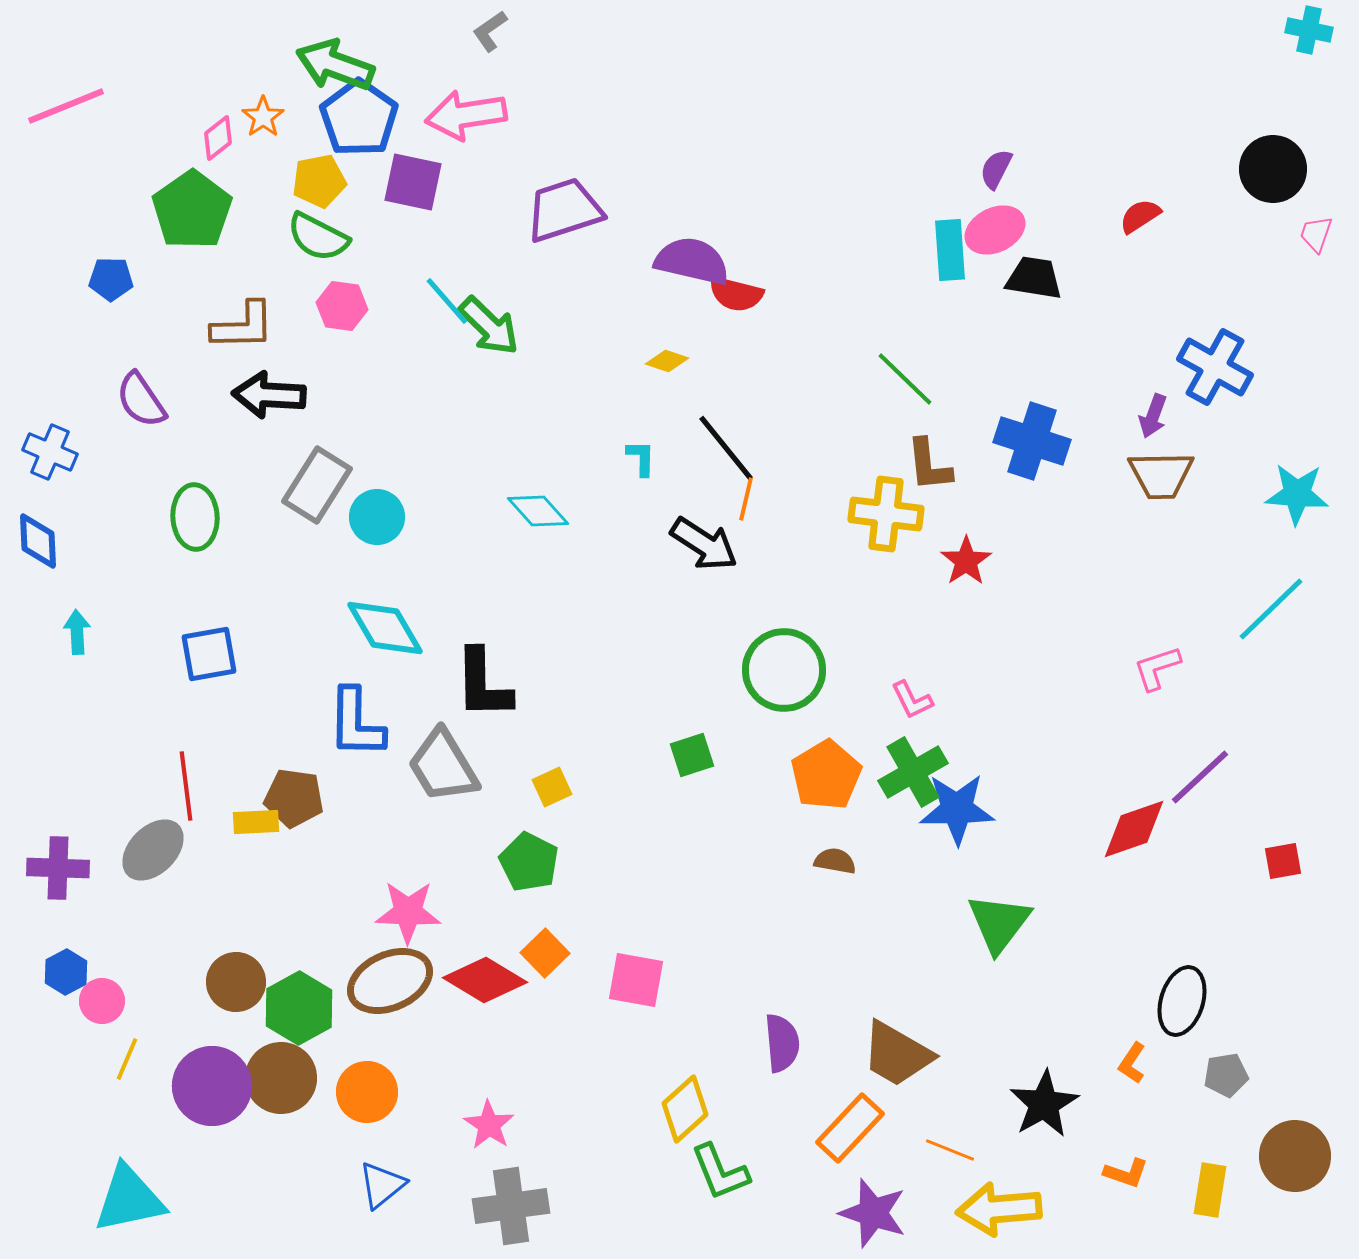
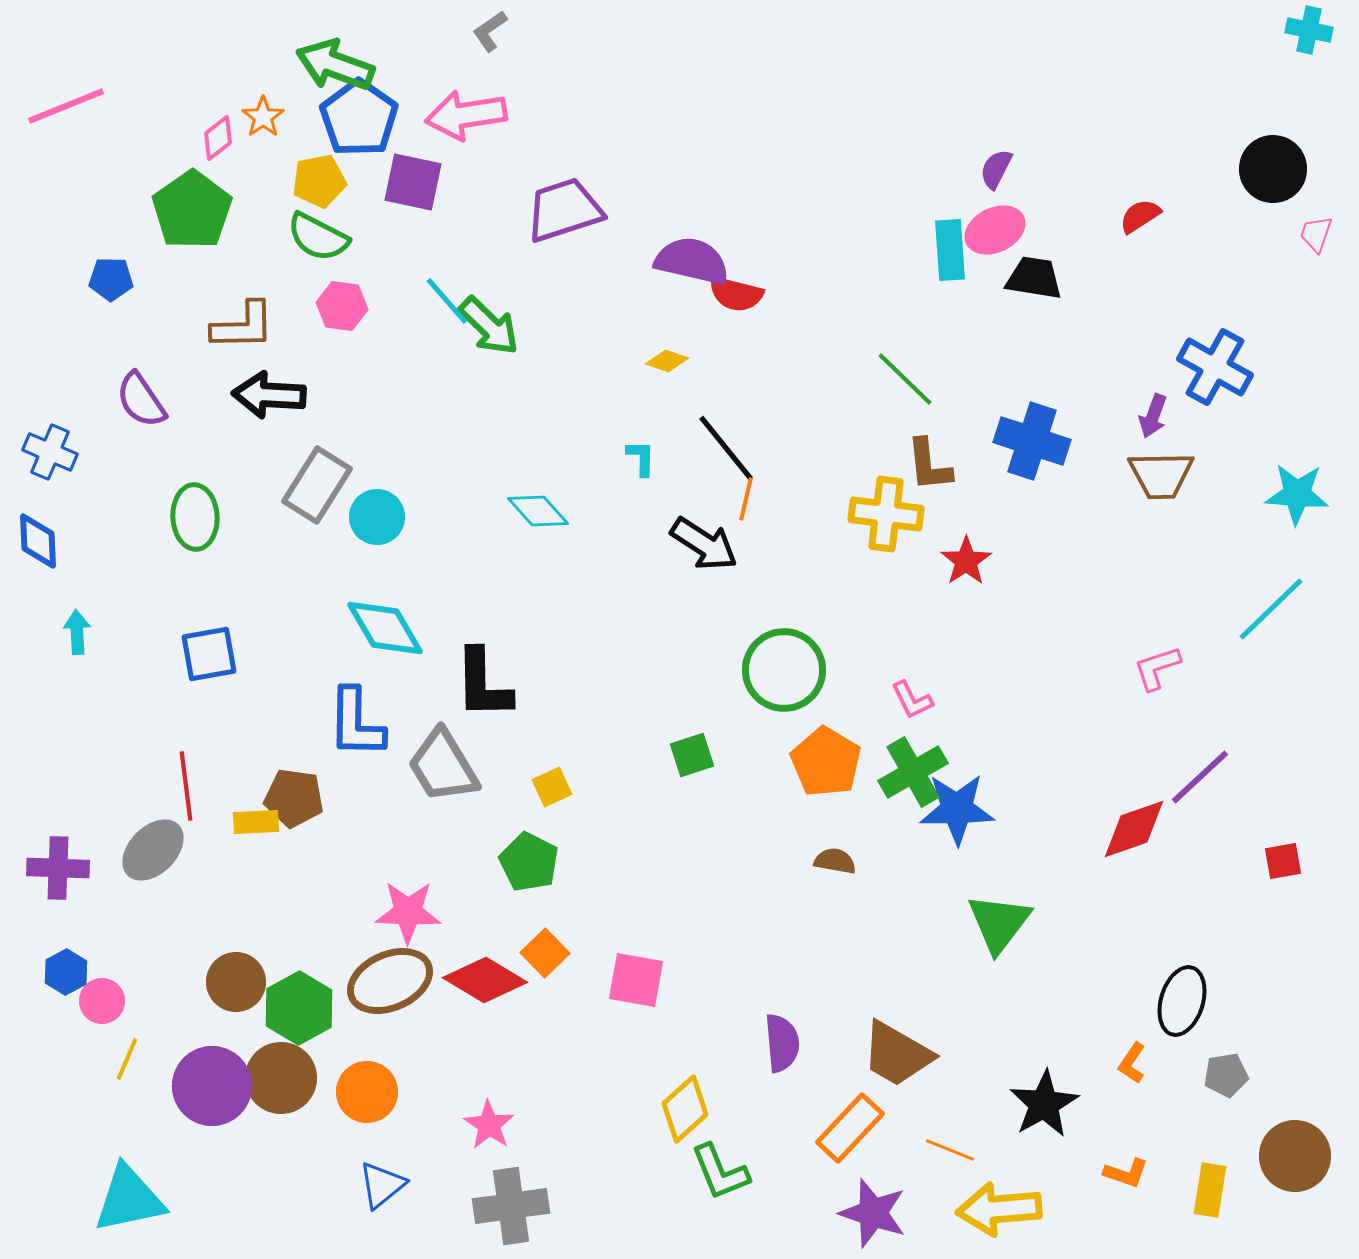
orange pentagon at (826, 775): moved 13 px up; rotated 10 degrees counterclockwise
